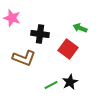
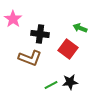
pink star: moved 1 px right, 1 px down; rotated 18 degrees clockwise
brown L-shape: moved 6 px right
black star: rotated 21 degrees clockwise
